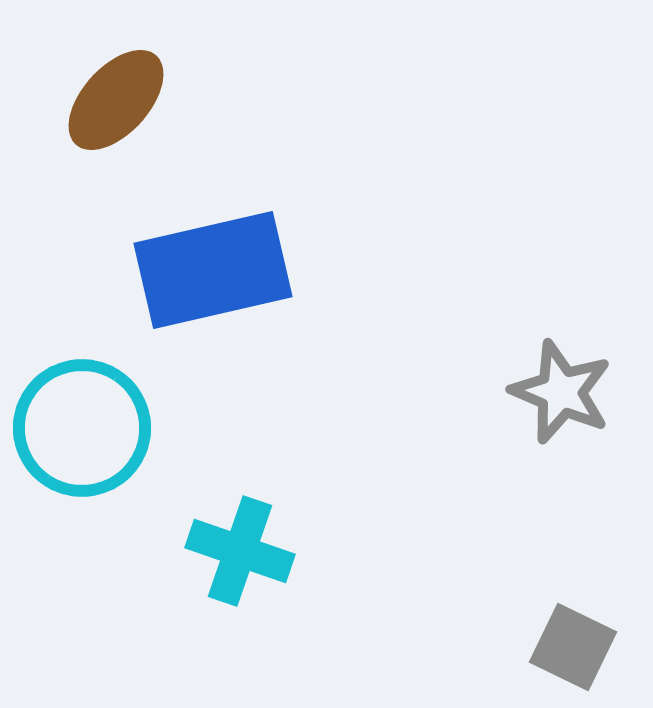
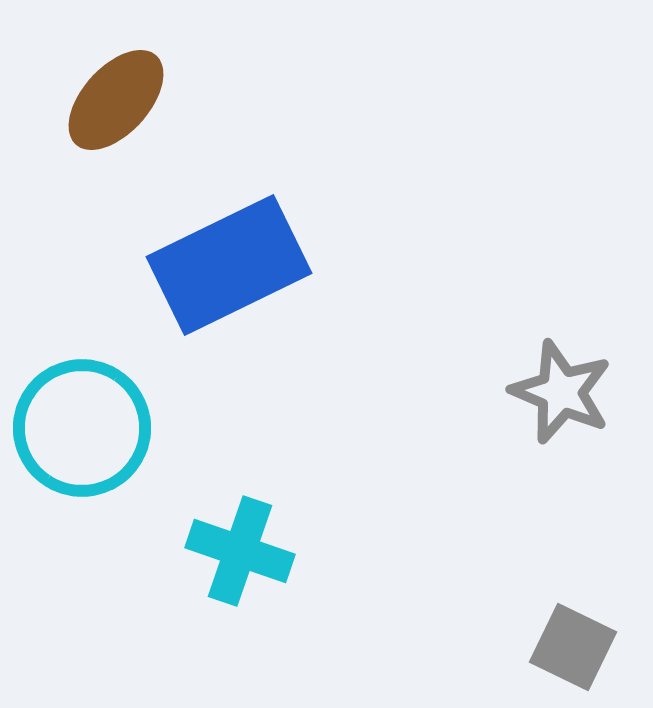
blue rectangle: moved 16 px right, 5 px up; rotated 13 degrees counterclockwise
